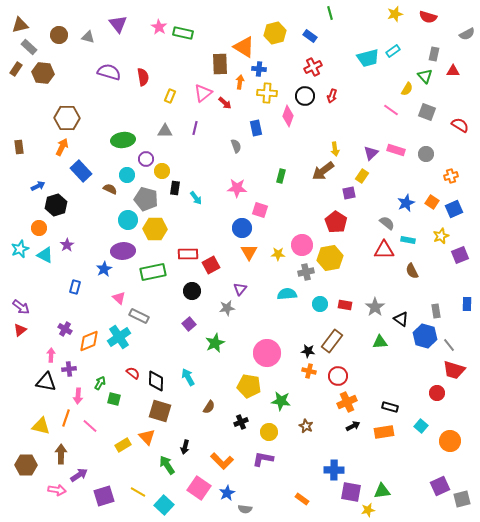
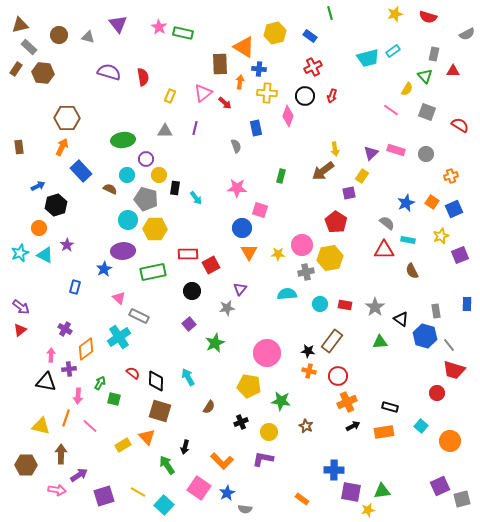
yellow circle at (162, 171): moved 3 px left, 4 px down
cyan star at (20, 249): moved 4 px down
orange diamond at (89, 341): moved 3 px left, 8 px down; rotated 15 degrees counterclockwise
